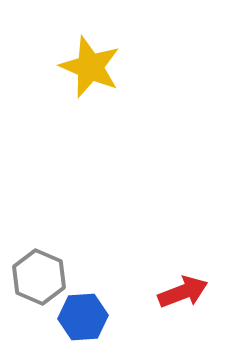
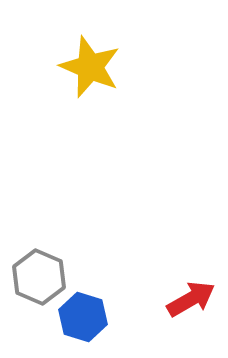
red arrow: moved 8 px right, 7 px down; rotated 9 degrees counterclockwise
blue hexagon: rotated 21 degrees clockwise
